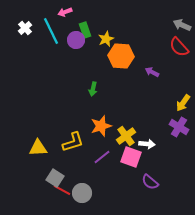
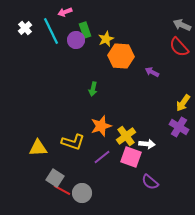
yellow L-shape: rotated 35 degrees clockwise
